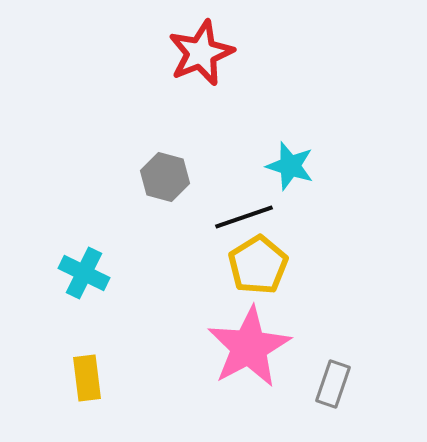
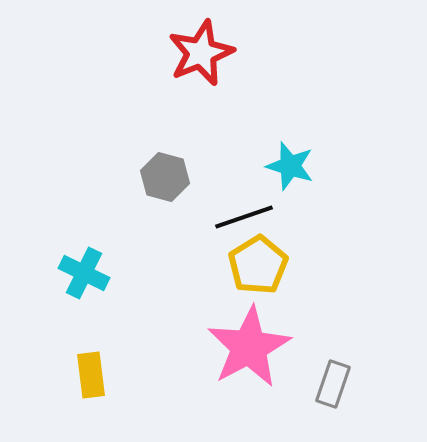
yellow rectangle: moved 4 px right, 3 px up
